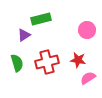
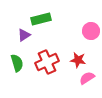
pink circle: moved 4 px right, 1 px down
red cross: rotated 10 degrees counterclockwise
pink semicircle: moved 1 px left
